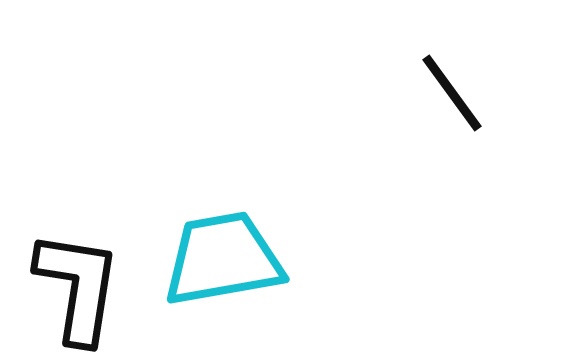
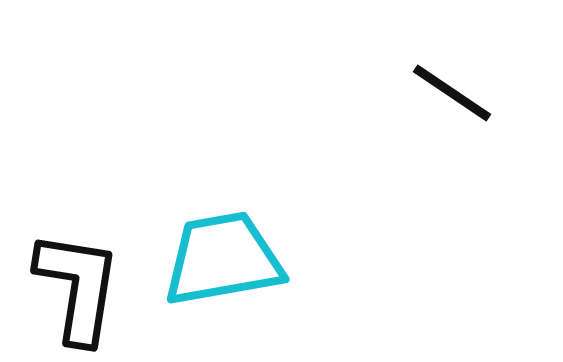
black line: rotated 20 degrees counterclockwise
